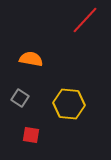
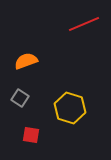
red line: moved 1 px left, 4 px down; rotated 24 degrees clockwise
orange semicircle: moved 5 px left, 2 px down; rotated 30 degrees counterclockwise
yellow hexagon: moved 1 px right, 4 px down; rotated 12 degrees clockwise
